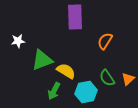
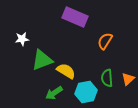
purple rectangle: rotated 65 degrees counterclockwise
white star: moved 4 px right, 2 px up
green semicircle: rotated 30 degrees clockwise
green arrow: moved 2 px down; rotated 30 degrees clockwise
